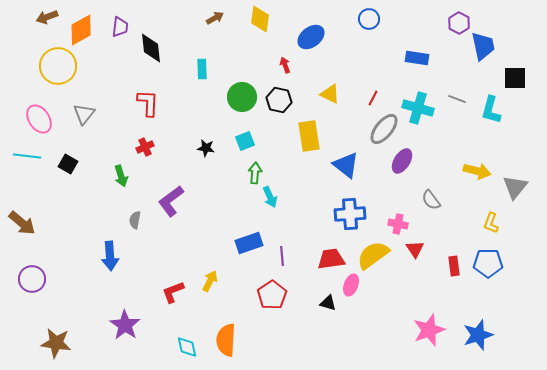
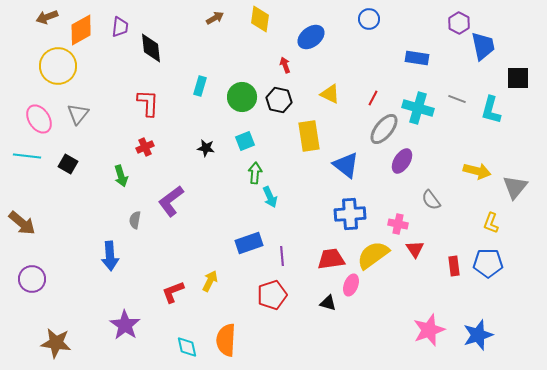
cyan rectangle at (202, 69): moved 2 px left, 17 px down; rotated 18 degrees clockwise
black square at (515, 78): moved 3 px right
gray triangle at (84, 114): moved 6 px left
red pentagon at (272, 295): rotated 16 degrees clockwise
